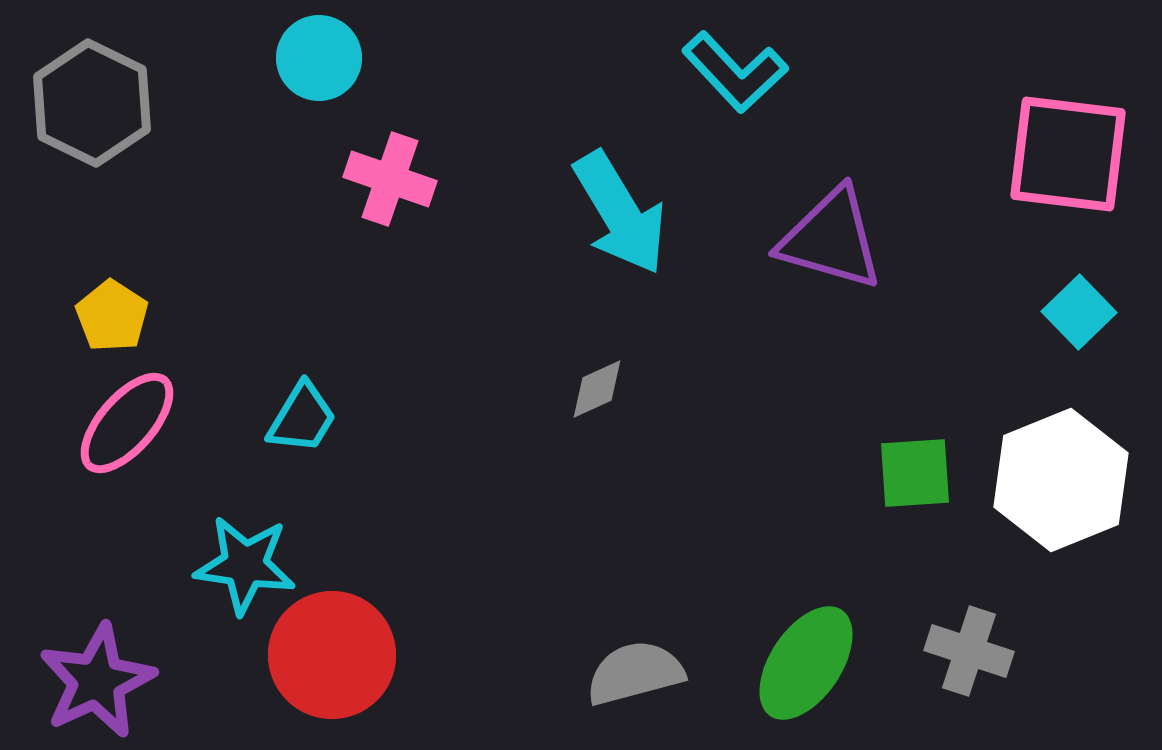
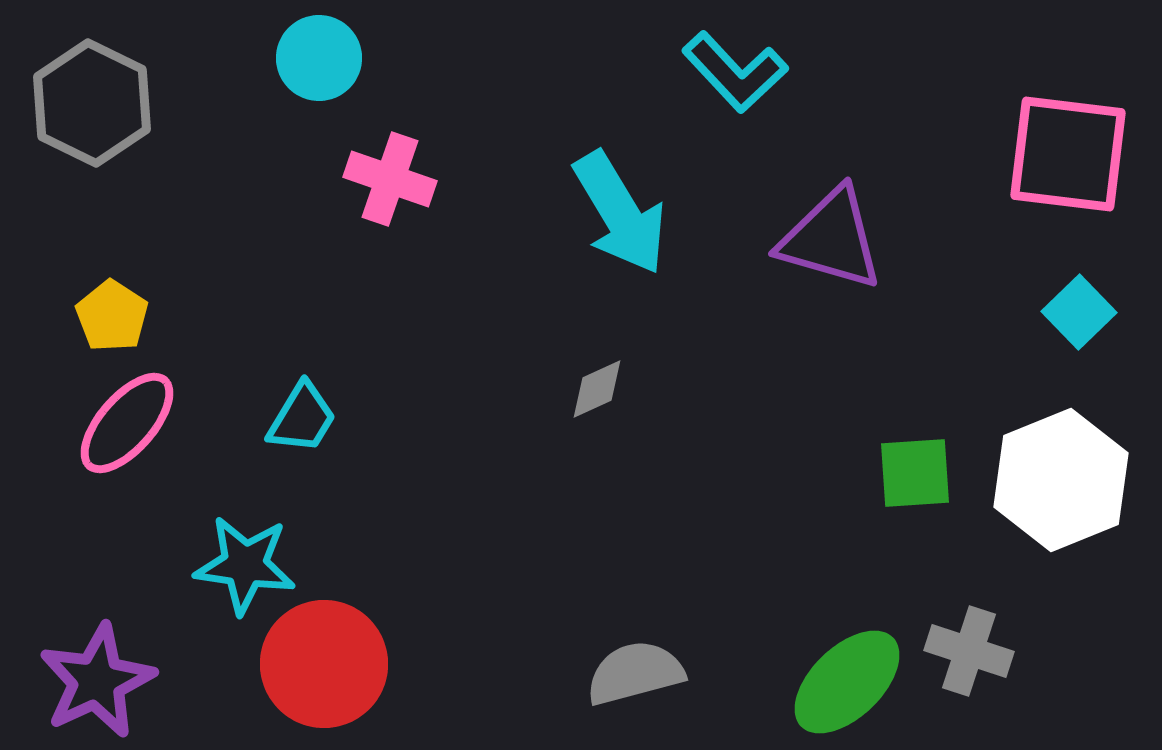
red circle: moved 8 px left, 9 px down
green ellipse: moved 41 px right, 19 px down; rotated 12 degrees clockwise
